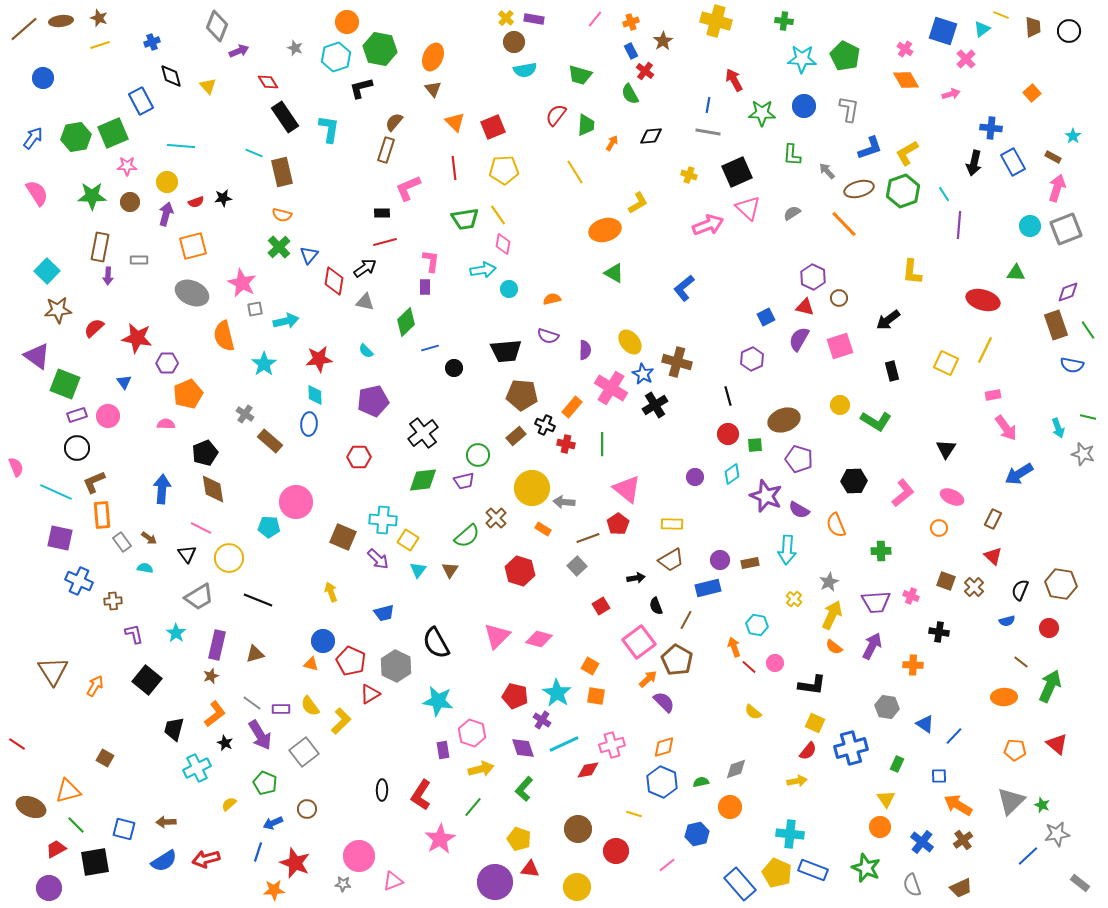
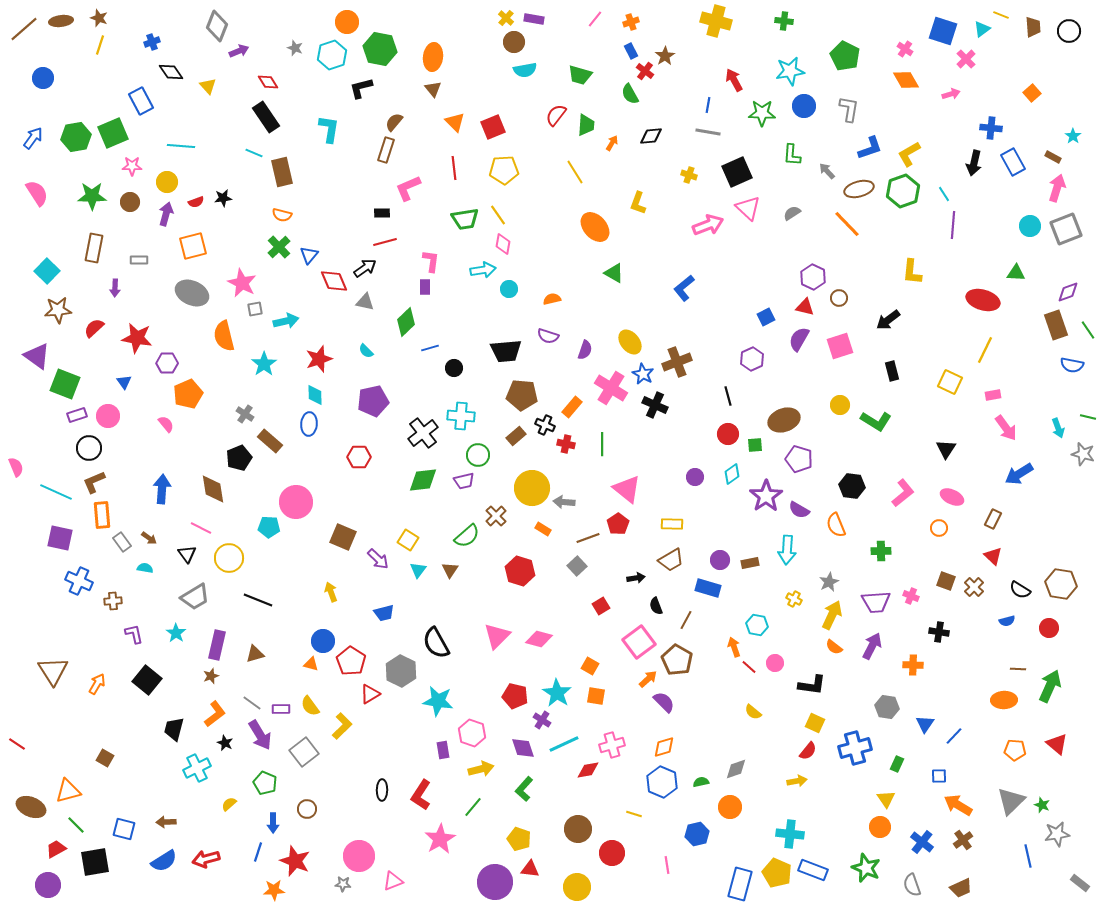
brown star at (663, 41): moved 2 px right, 15 px down
yellow line at (100, 45): rotated 54 degrees counterclockwise
cyan hexagon at (336, 57): moved 4 px left, 2 px up
orange ellipse at (433, 57): rotated 16 degrees counterclockwise
cyan star at (802, 59): moved 12 px left, 12 px down; rotated 12 degrees counterclockwise
black diamond at (171, 76): moved 4 px up; rotated 20 degrees counterclockwise
black rectangle at (285, 117): moved 19 px left
yellow L-shape at (907, 153): moved 2 px right, 1 px down
pink star at (127, 166): moved 5 px right
yellow L-shape at (638, 203): rotated 140 degrees clockwise
orange line at (844, 224): moved 3 px right
purple line at (959, 225): moved 6 px left
orange ellipse at (605, 230): moved 10 px left, 3 px up; rotated 64 degrees clockwise
brown rectangle at (100, 247): moved 6 px left, 1 px down
purple arrow at (108, 276): moved 7 px right, 12 px down
red diamond at (334, 281): rotated 32 degrees counterclockwise
purple semicircle at (585, 350): rotated 18 degrees clockwise
red star at (319, 359): rotated 12 degrees counterclockwise
brown cross at (677, 362): rotated 36 degrees counterclockwise
yellow square at (946, 363): moved 4 px right, 19 px down
black cross at (655, 405): rotated 35 degrees counterclockwise
pink semicircle at (166, 424): rotated 48 degrees clockwise
black circle at (77, 448): moved 12 px right
black pentagon at (205, 453): moved 34 px right, 5 px down
black hexagon at (854, 481): moved 2 px left, 5 px down; rotated 10 degrees clockwise
purple star at (766, 496): rotated 16 degrees clockwise
brown cross at (496, 518): moved 2 px up
cyan cross at (383, 520): moved 78 px right, 104 px up
blue rectangle at (708, 588): rotated 30 degrees clockwise
black semicircle at (1020, 590): rotated 80 degrees counterclockwise
gray trapezoid at (199, 597): moved 4 px left
yellow cross at (794, 599): rotated 14 degrees counterclockwise
red pentagon at (351, 661): rotated 8 degrees clockwise
brown line at (1021, 662): moved 3 px left, 7 px down; rotated 35 degrees counterclockwise
gray hexagon at (396, 666): moved 5 px right, 5 px down
orange arrow at (95, 686): moved 2 px right, 2 px up
orange ellipse at (1004, 697): moved 3 px down
yellow L-shape at (341, 721): moved 1 px right, 5 px down
blue triangle at (925, 724): rotated 30 degrees clockwise
blue cross at (851, 748): moved 4 px right
blue arrow at (273, 823): rotated 66 degrees counterclockwise
red circle at (616, 851): moved 4 px left, 2 px down
blue line at (1028, 856): rotated 60 degrees counterclockwise
red star at (295, 863): moved 2 px up
pink line at (667, 865): rotated 60 degrees counterclockwise
blue rectangle at (740, 884): rotated 56 degrees clockwise
purple circle at (49, 888): moved 1 px left, 3 px up
